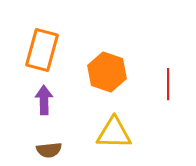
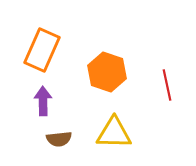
orange rectangle: rotated 9 degrees clockwise
red line: moved 1 px left, 1 px down; rotated 12 degrees counterclockwise
purple arrow: moved 1 px left, 1 px down
brown semicircle: moved 10 px right, 11 px up
